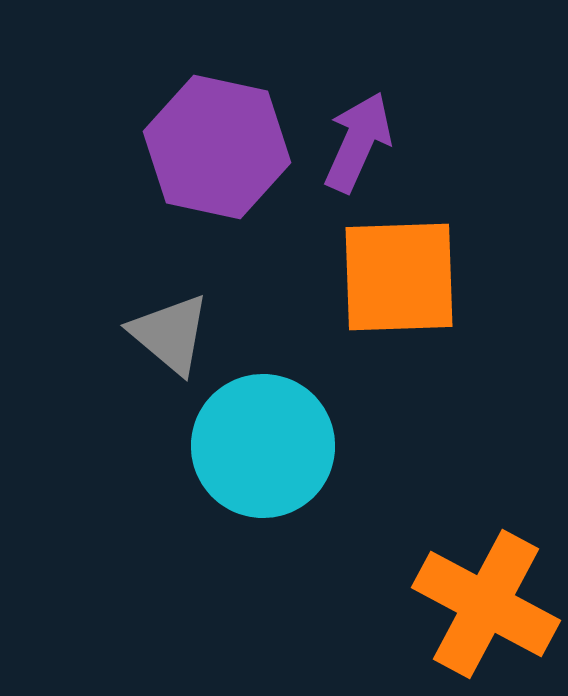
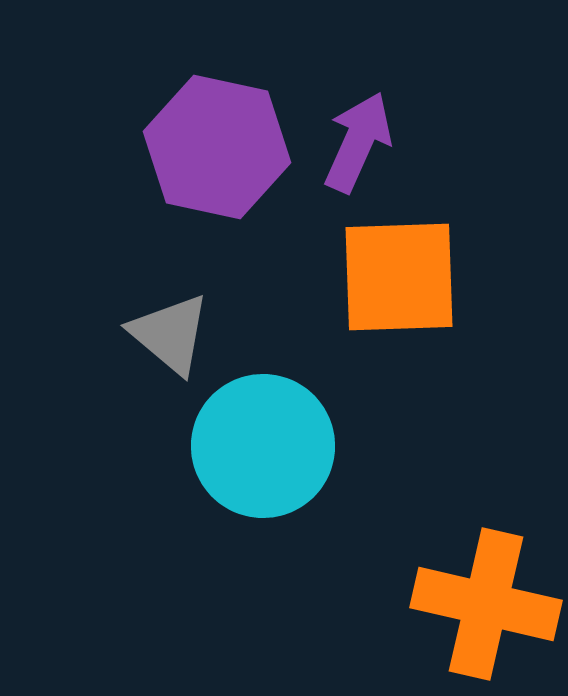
orange cross: rotated 15 degrees counterclockwise
